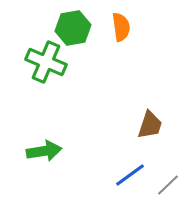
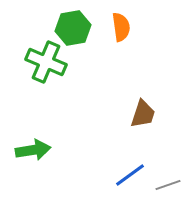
brown trapezoid: moved 7 px left, 11 px up
green arrow: moved 11 px left, 1 px up
gray line: rotated 25 degrees clockwise
